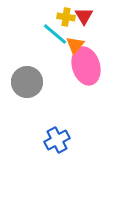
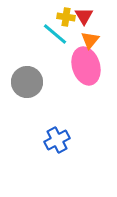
orange triangle: moved 15 px right, 5 px up
